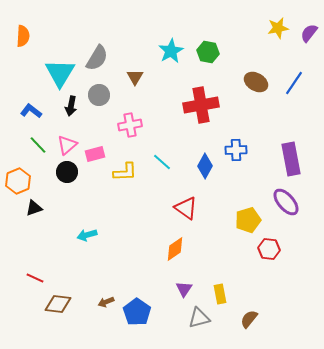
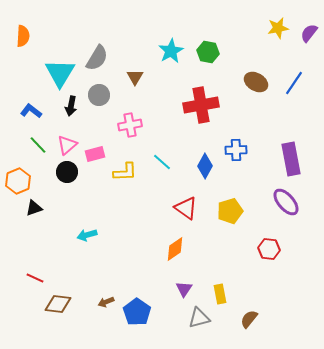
yellow pentagon: moved 18 px left, 9 px up
